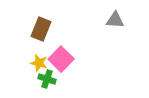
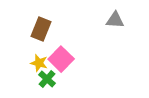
green cross: rotated 24 degrees clockwise
